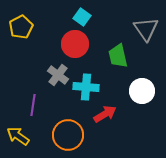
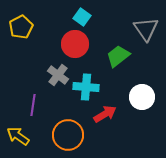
green trapezoid: rotated 65 degrees clockwise
white circle: moved 6 px down
